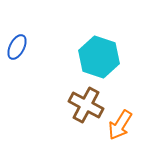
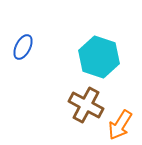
blue ellipse: moved 6 px right
